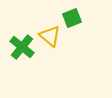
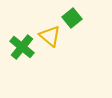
green square: rotated 18 degrees counterclockwise
